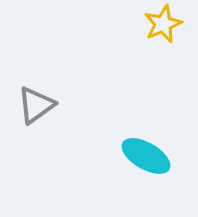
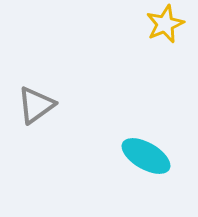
yellow star: moved 2 px right
